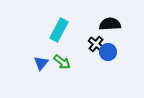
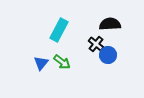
blue circle: moved 3 px down
